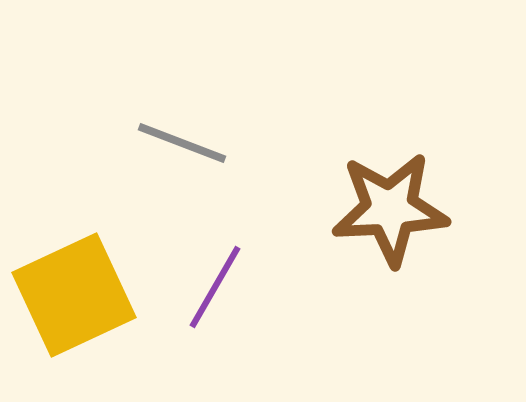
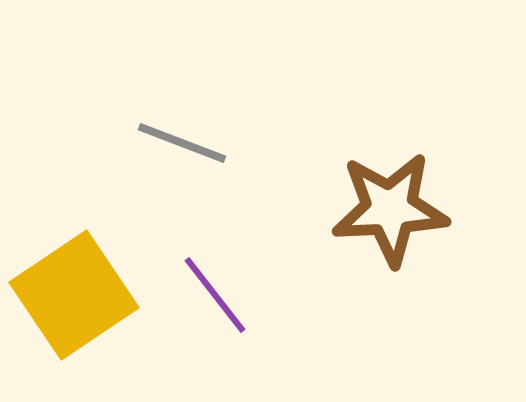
purple line: moved 8 px down; rotated 68 degrees counterclockwise
yellow square: rotated 9 degrees counterclockwise
